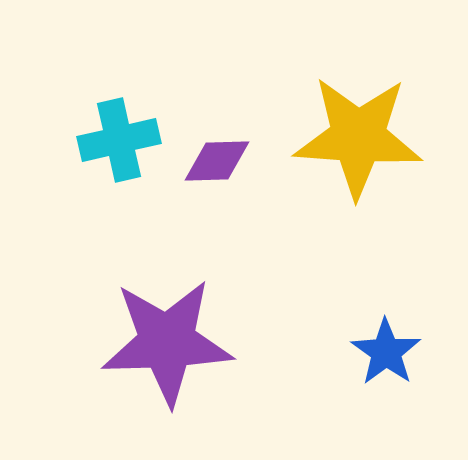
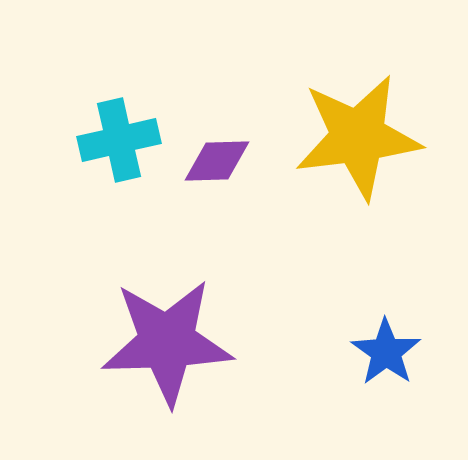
yellow star: rotated 11 degrees counterclockwise
